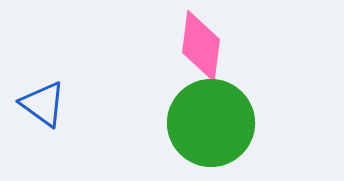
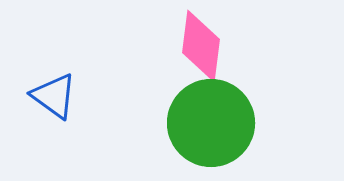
blue triangle: moved 11 px right, 8 px up
